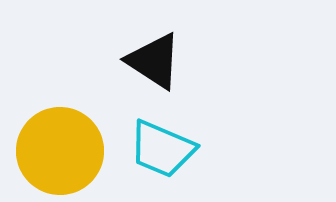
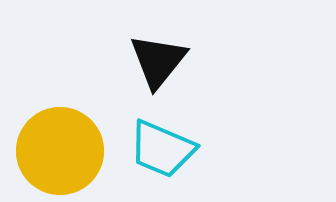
black triangle: moved 4 px right; rotated 36 degrees clockwise
